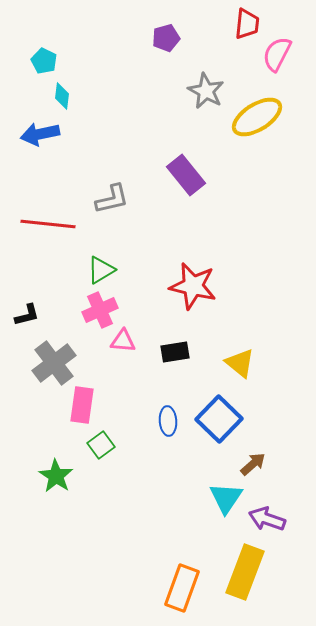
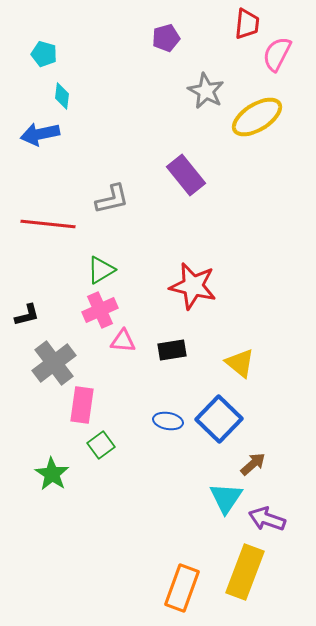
cyan pentagon: moved 7 px up; rotated 10 degrees counterclockwise
black rectangle: moved 3 px left, 2 px up
blue ellipse: rotated 76 degrees counterclockwise
green star: moved 4 px left, 2 px up
